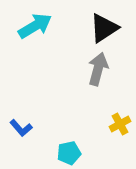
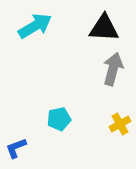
black triangle: rotated 36 degrees clockwise
gray arrow: moved 15 px right
blue L-shape: moved 5 px left, 20 px down; rotated 110 degrees clockwise
cyan pentagon: moved 10 px left, 34 px up
